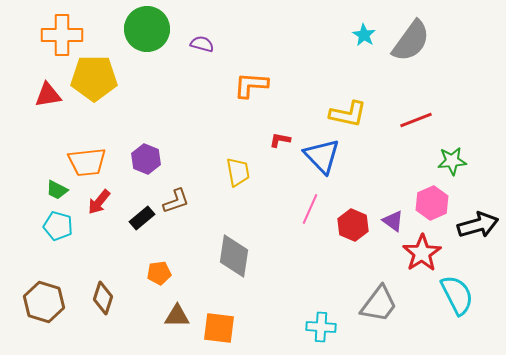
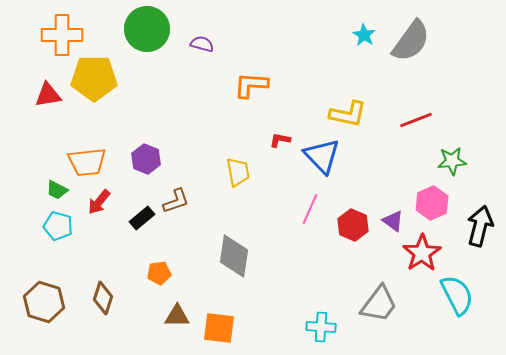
black arrow: moved 2 px right, 1 px down; rotated 60 degrees counterclockwise
